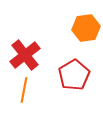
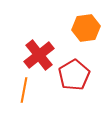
red cross: moved 14 px right
